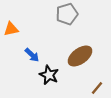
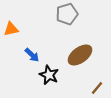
brown ellipse: moved 1 px up
